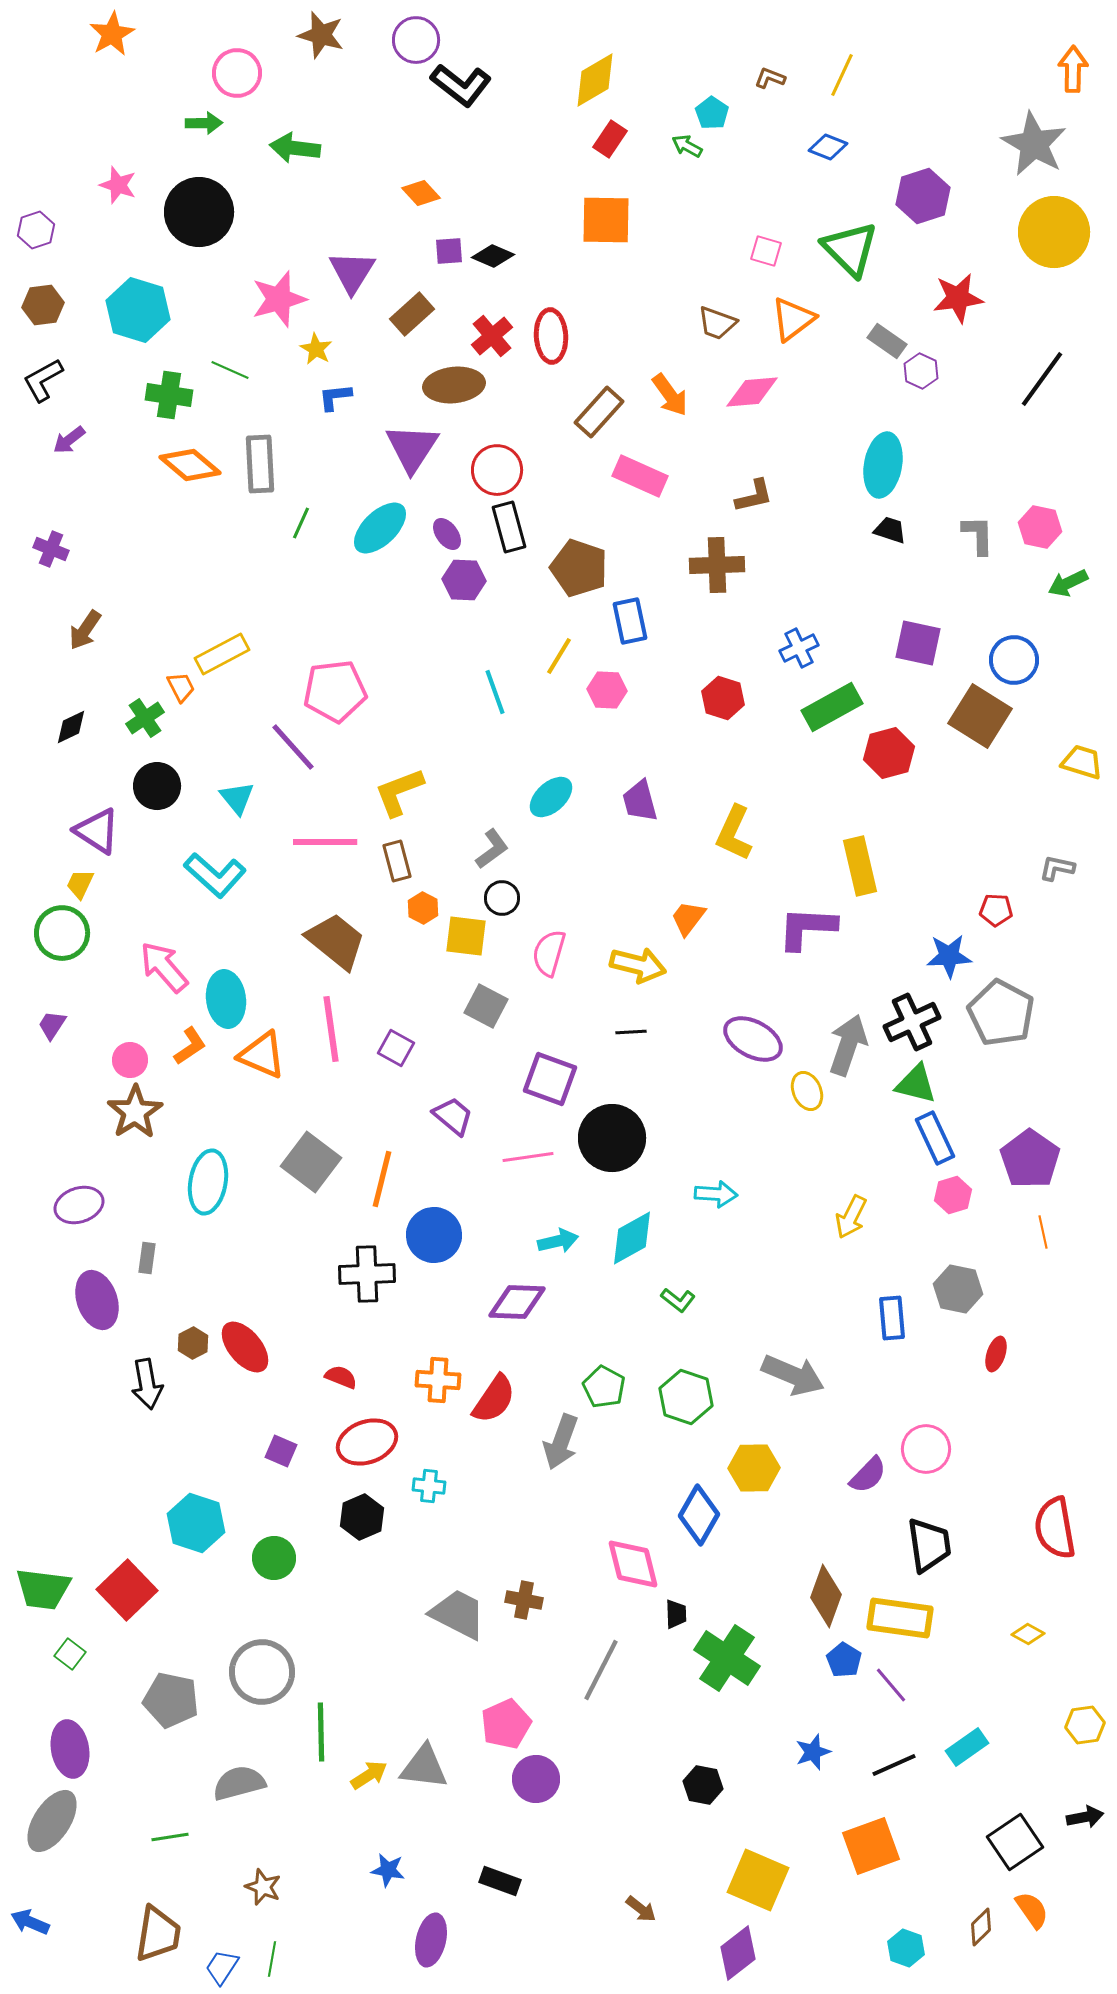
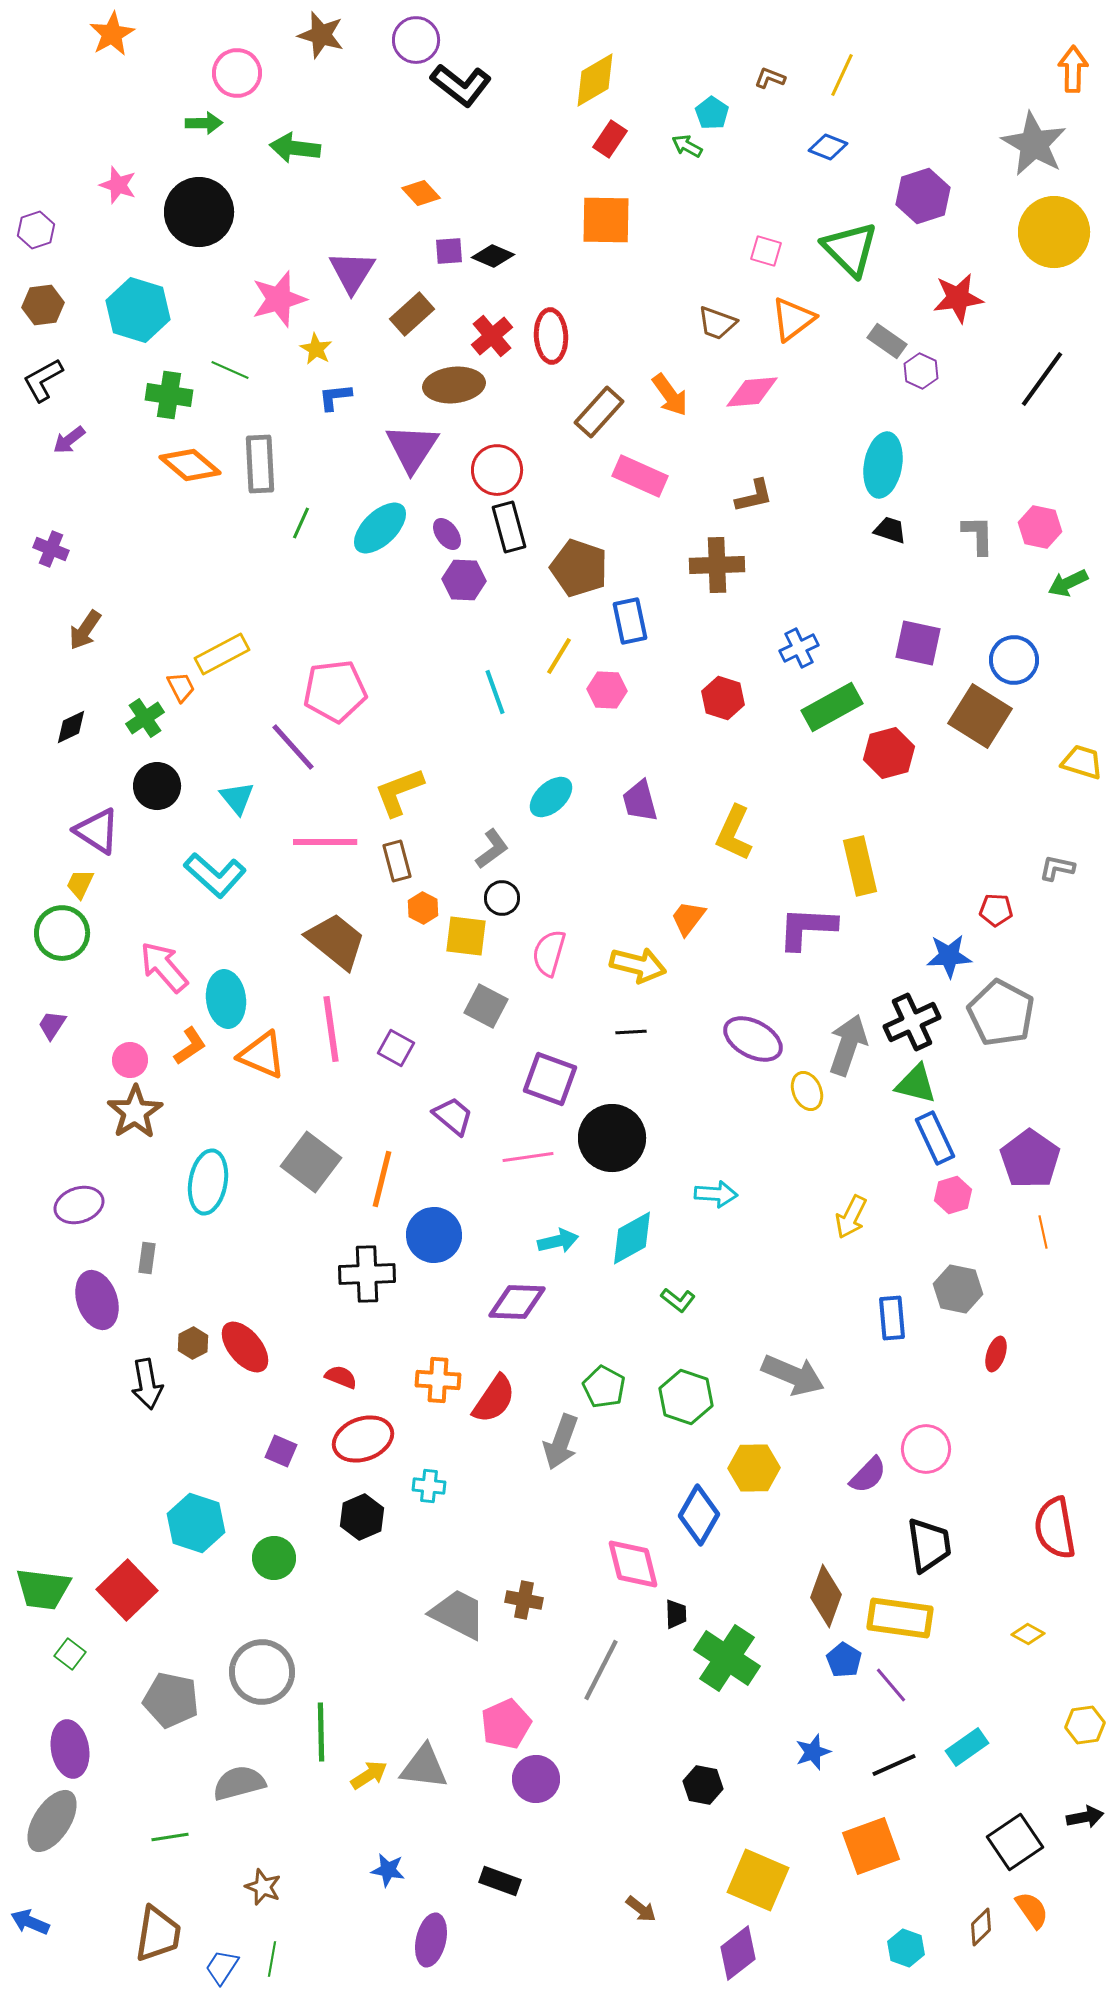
red ellipse at (367, 1442): moved 4 px left, 3 px up
